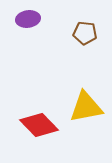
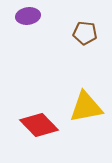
purple ellipse: moved 3 px up
